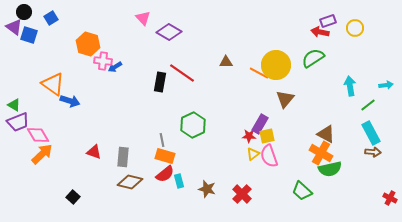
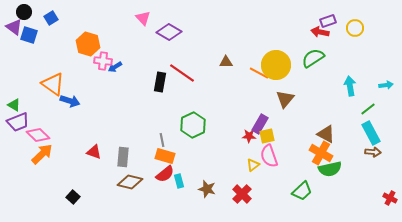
green line at (368, 105): moved 4 px down
pink diamond at (38, 135): rotated 15 degrees counterclockwise
yellow triangle at (253, 154): moved 11 px down
green trapezoid at (302, 191): rotated 85 degrees counterclockwise
